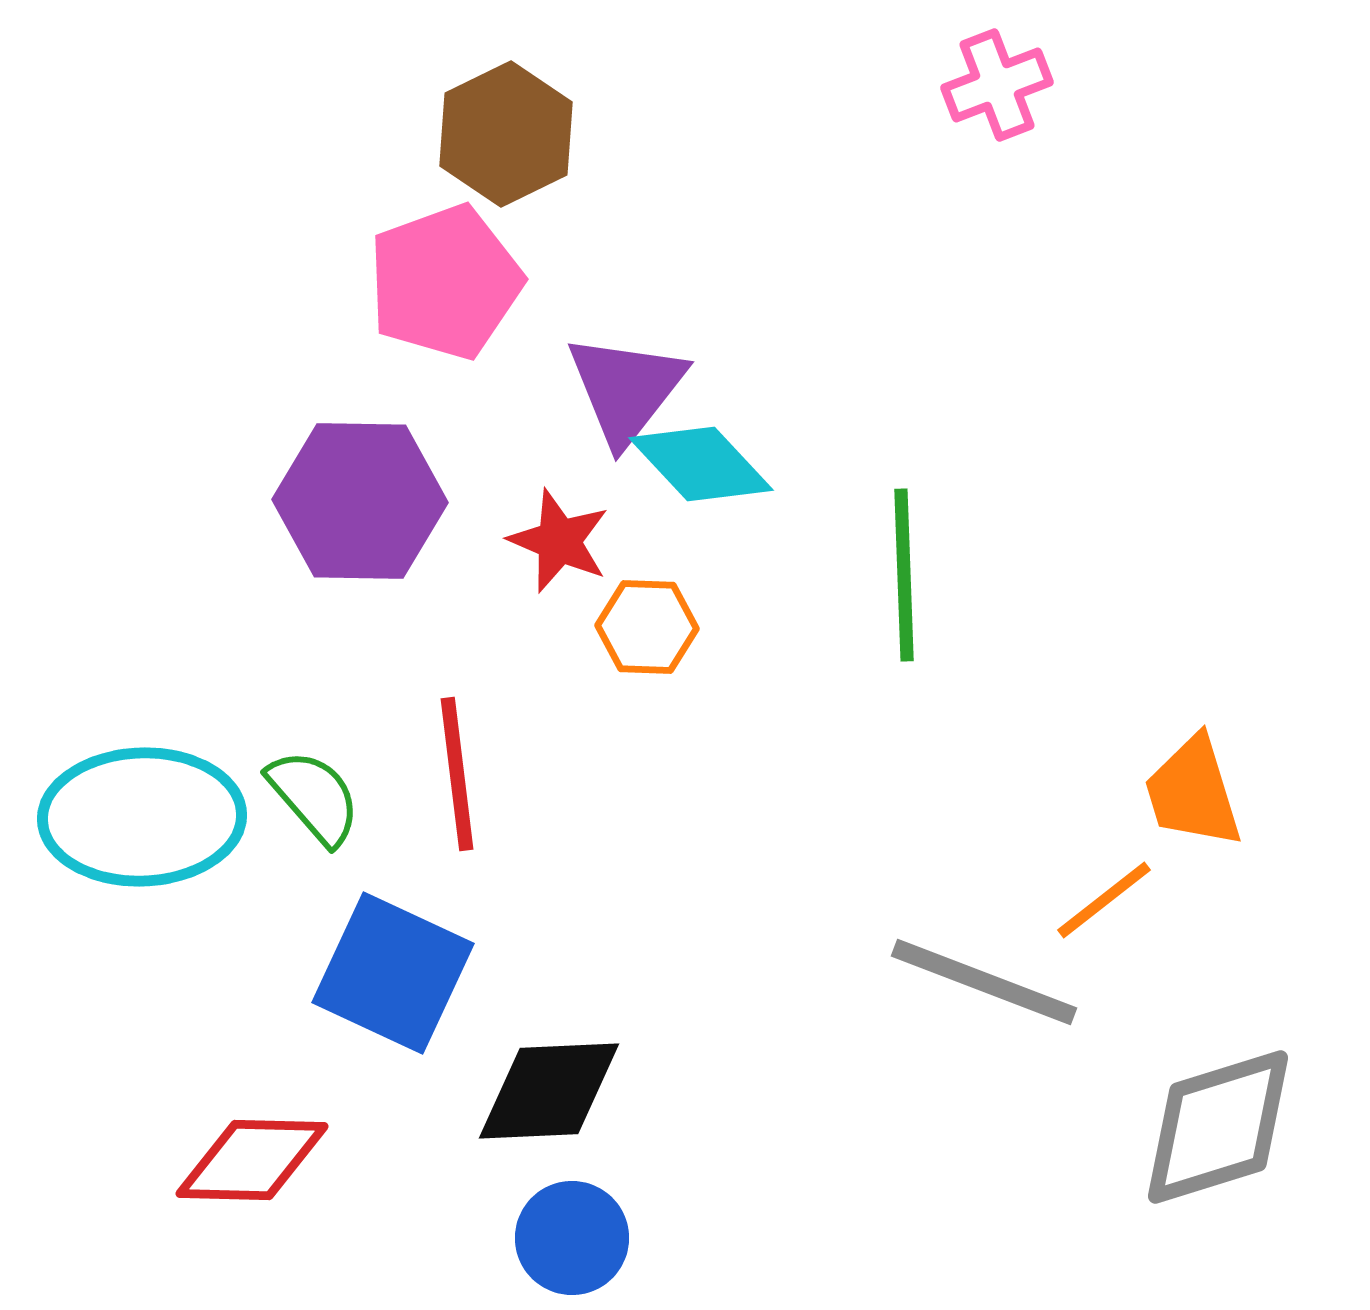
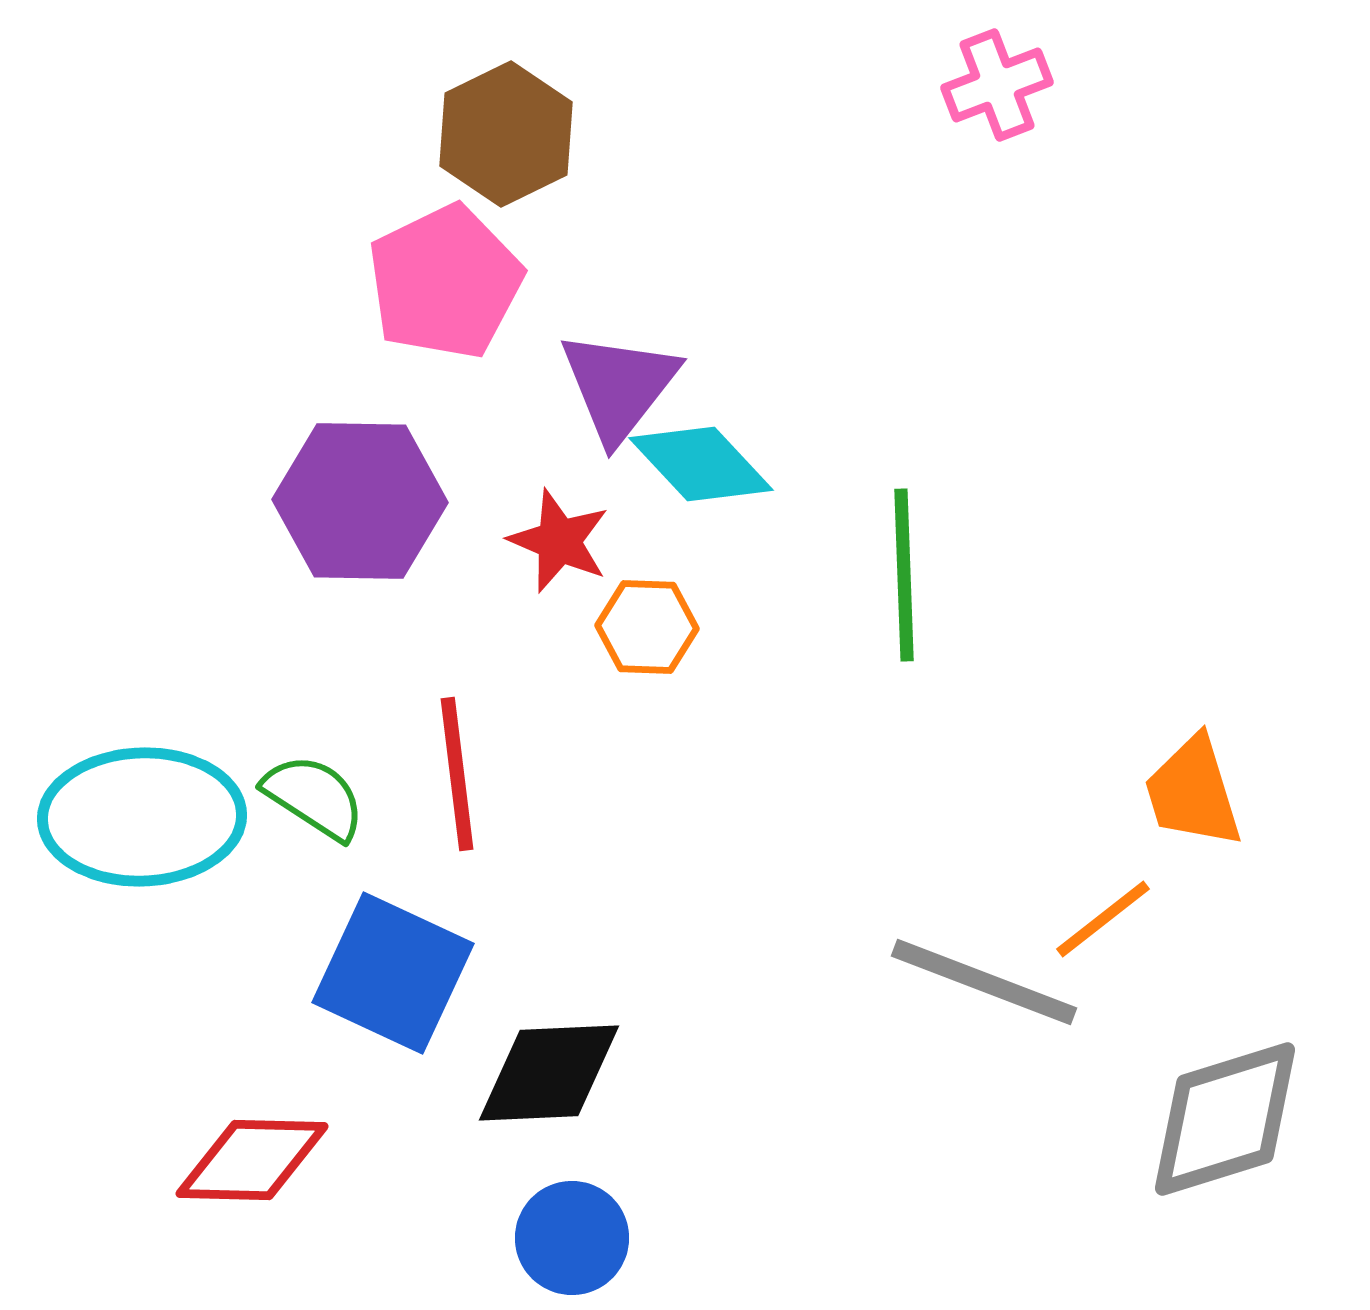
pink pentagon: rotated 6 degrees counterclockwise
purple triangle: moved 7 px left, 3 px up
green semicircle: rotated 16 degrees counterclockwise
orange line: moved 1 px left, 19 px down
black diamond: moved 18 px up
gray diamond: moved 7 px right, 8 px up
